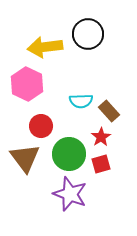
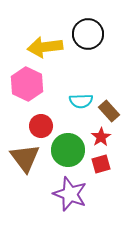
green circle: moved 1 px left, 4 px up
